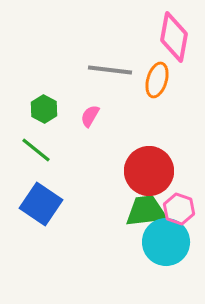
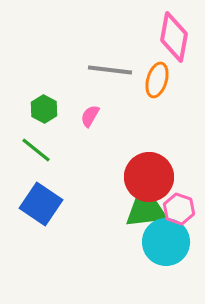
red circle: moved 6 px down
